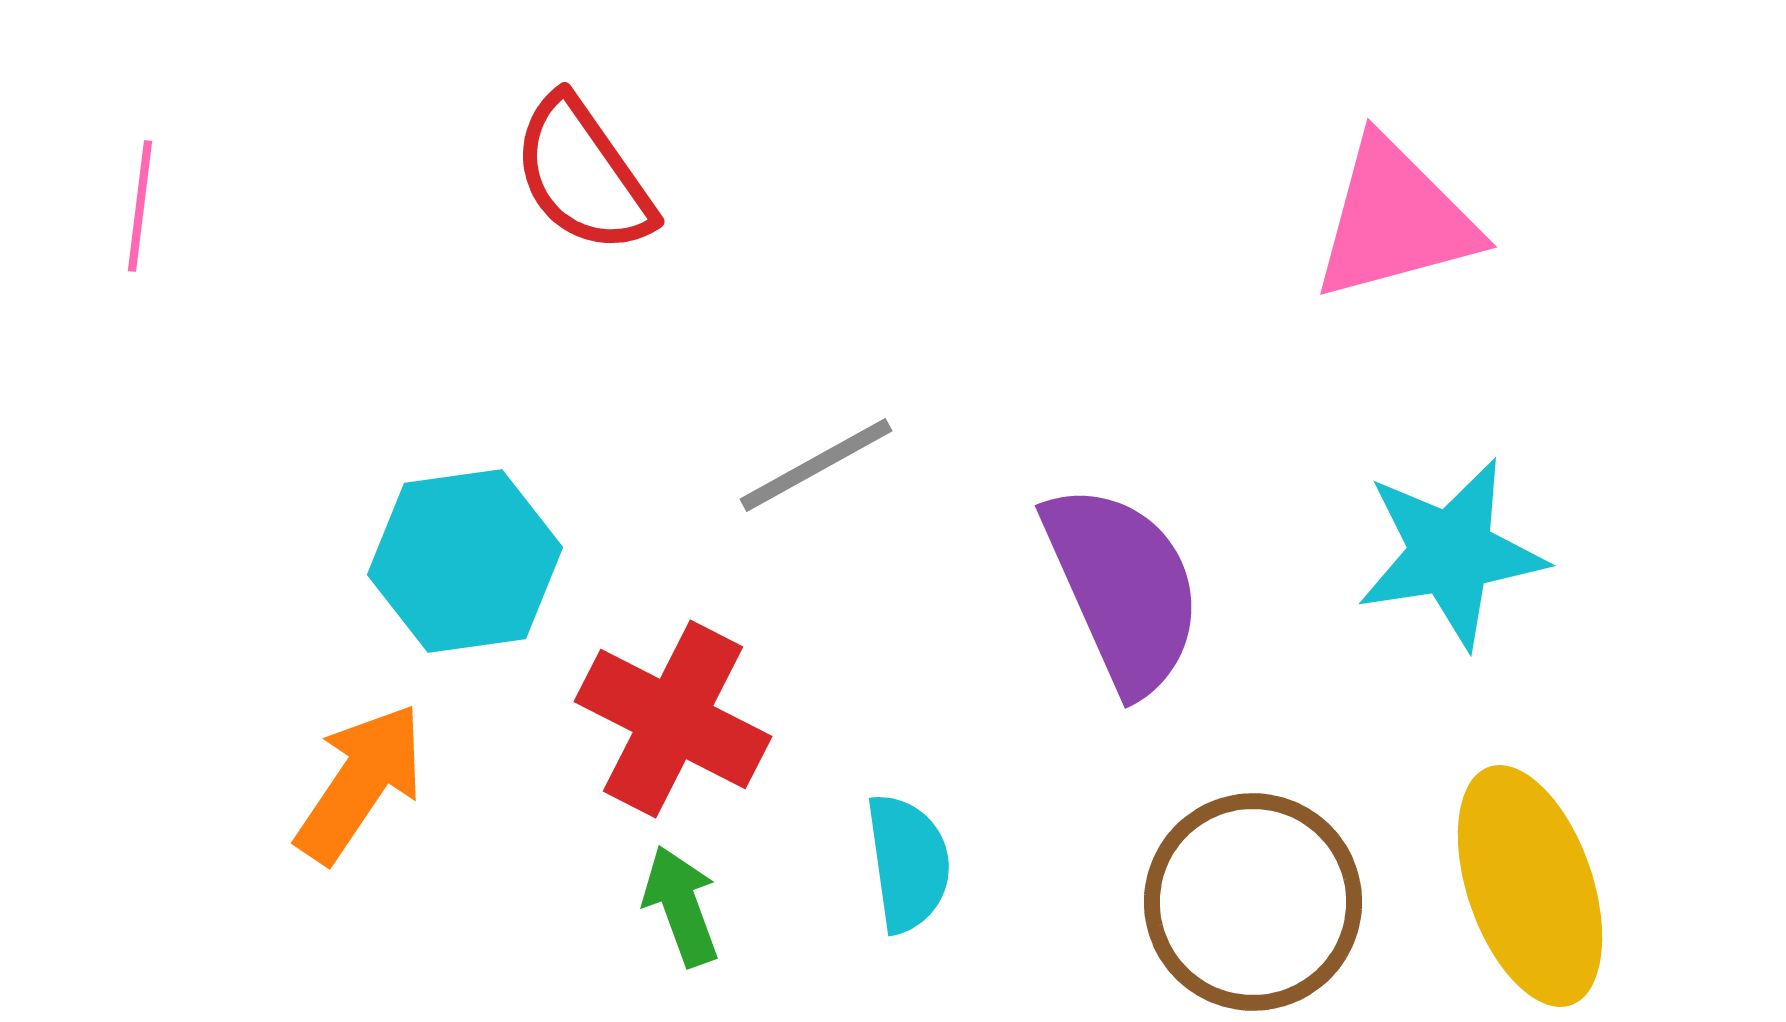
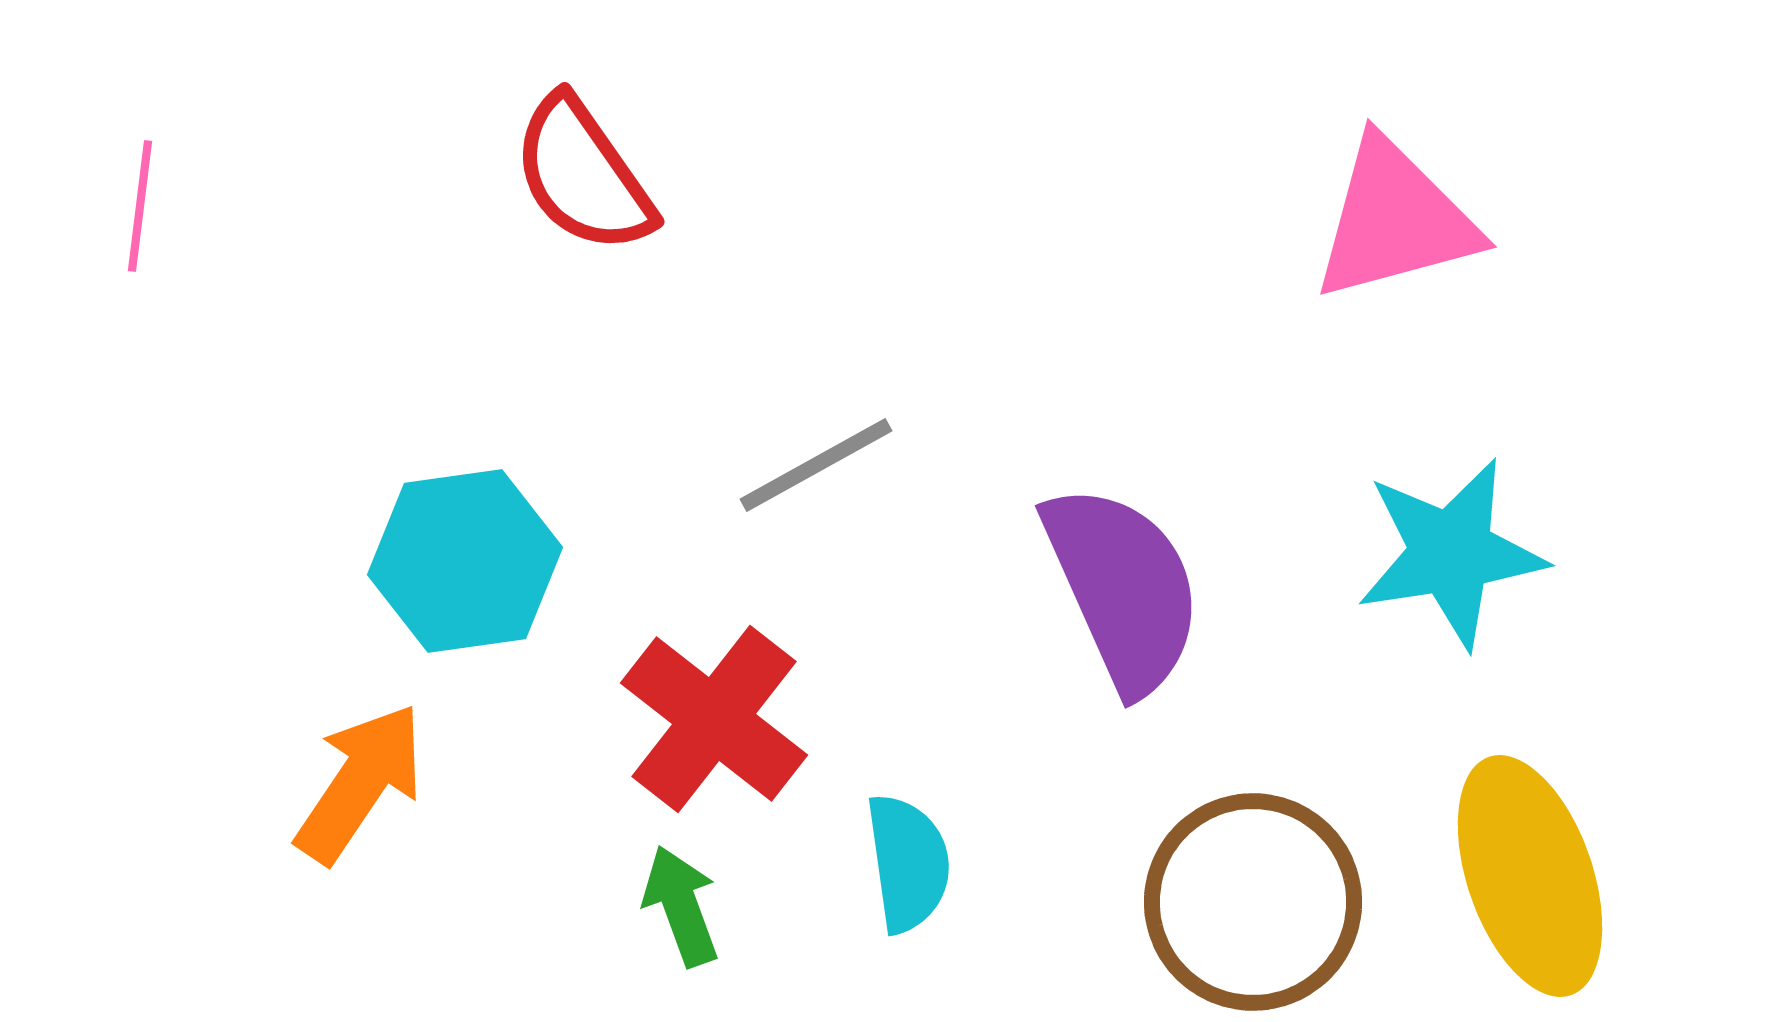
red cross: moved 41 px right; rotated 11 degrees clockwise
yellow ellipse: moved 10 px up
